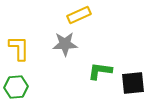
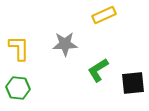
yellow rectangle: moved 25 px right
green L-shape: moved 2 px left, 1 px up; rotated 40 degrees counterclockwise
green hexagon: moved 2 px right, 1 px down; rotated 10 degrees clockwise
